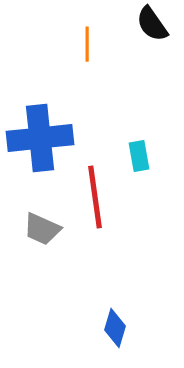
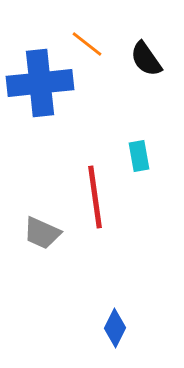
black semicircle: moved 6 px left, 35 px down
orange line: rotated 52 degrees counterclockwise
blue cross: moved 55 px up
gray trapezoid: moved 4 px down
blue diamond: rotated 9 degrees clockwise
